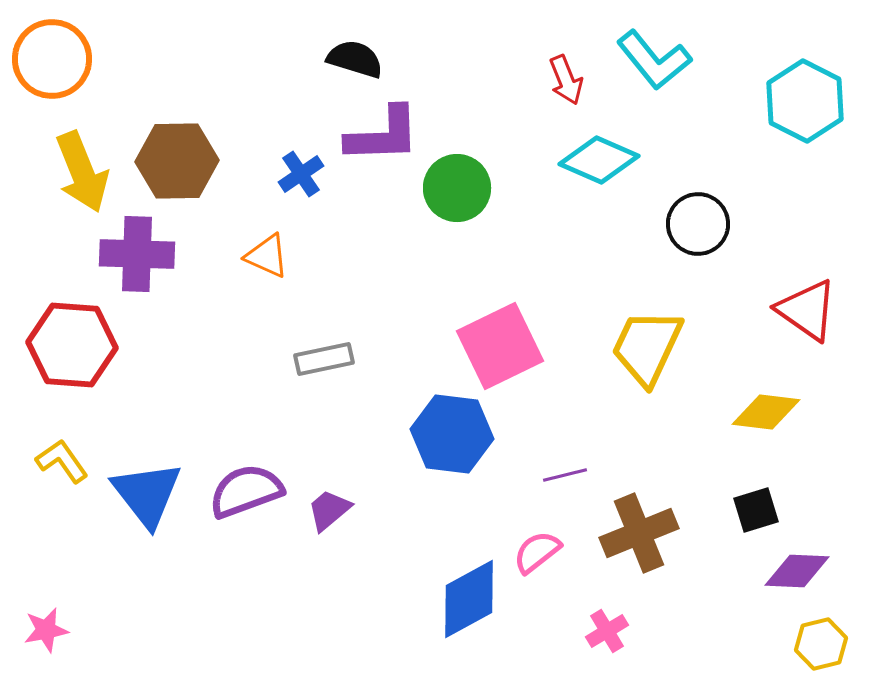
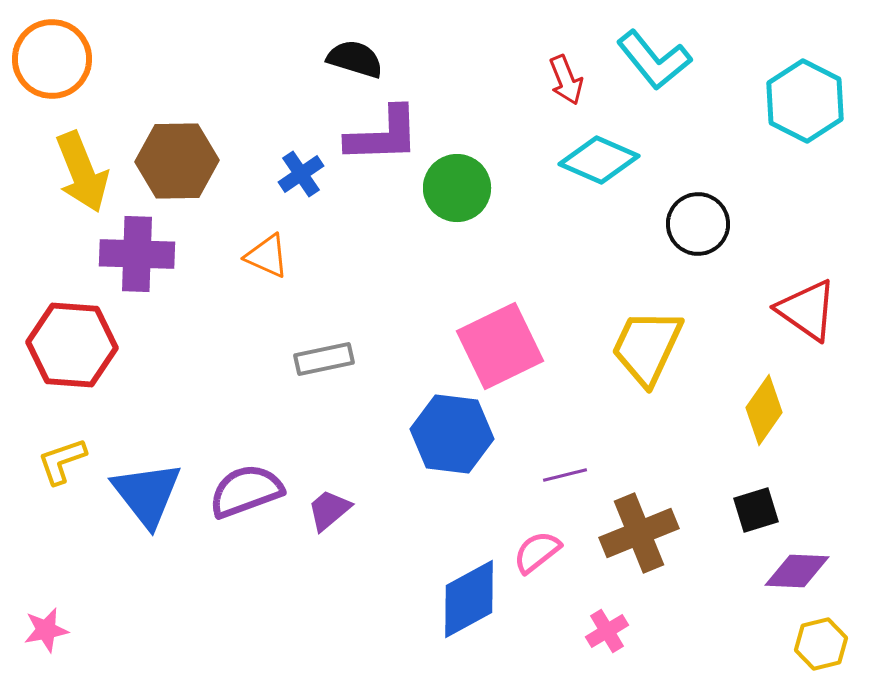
yellow diamond: moved 2 px left, 2 px up; rotated 62 degrees counterclockwise
yellow L-shape: rotated 74 degrees counterclockwise
